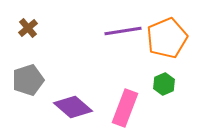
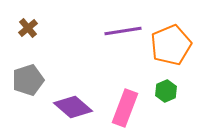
orange pentagon: moved 4 px right, 7 px down
green hexagon: moved 2 px right, 7 px down
